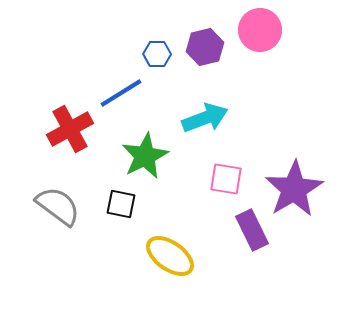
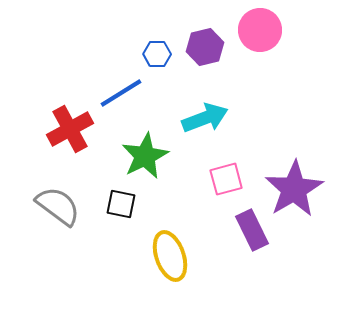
pink square: rotated 24 degrees counterclockwise
yellow ellipse: rotated 36 degrees clockwise
